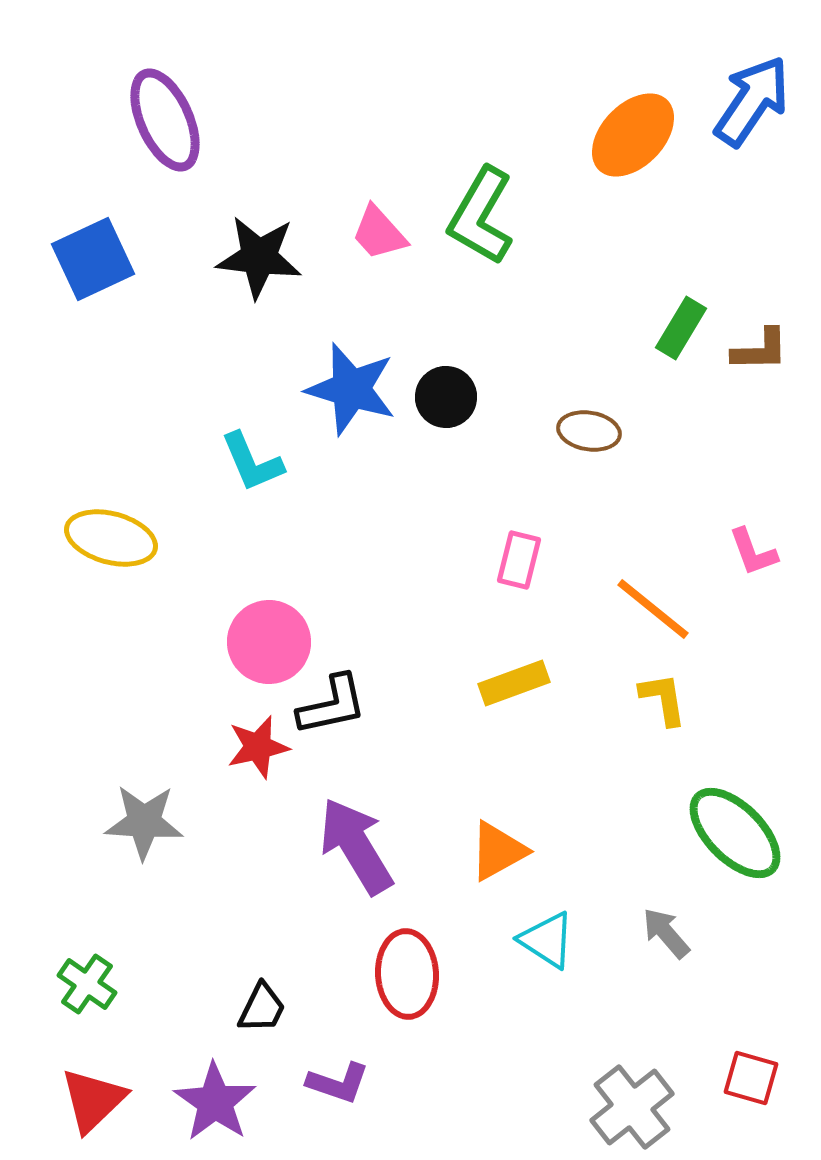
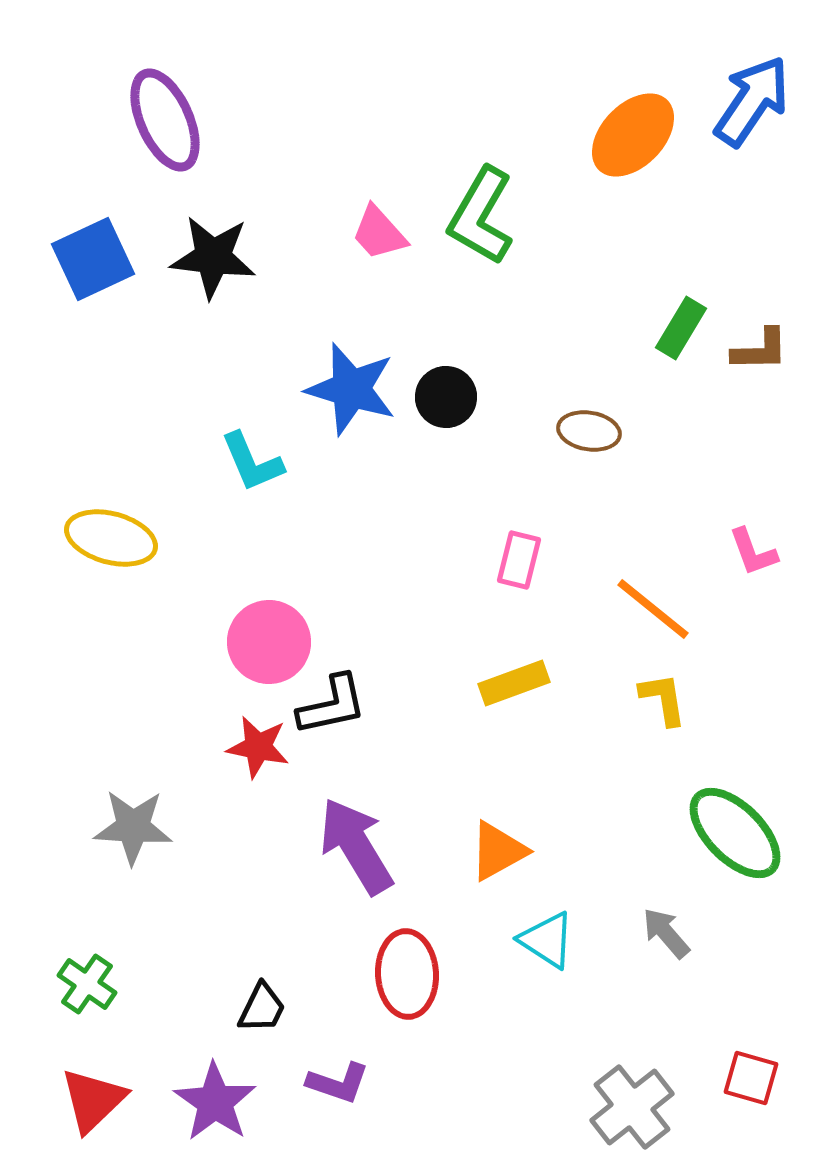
black star: moved 46 px left
red star: rotated 24 degrees clockwise
gray star: moved 11 px left, 5 px down
